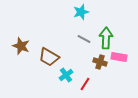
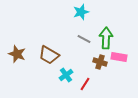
brown star: moved 4 px left, 8 px down
brown trapezoid: moved 2 px up
